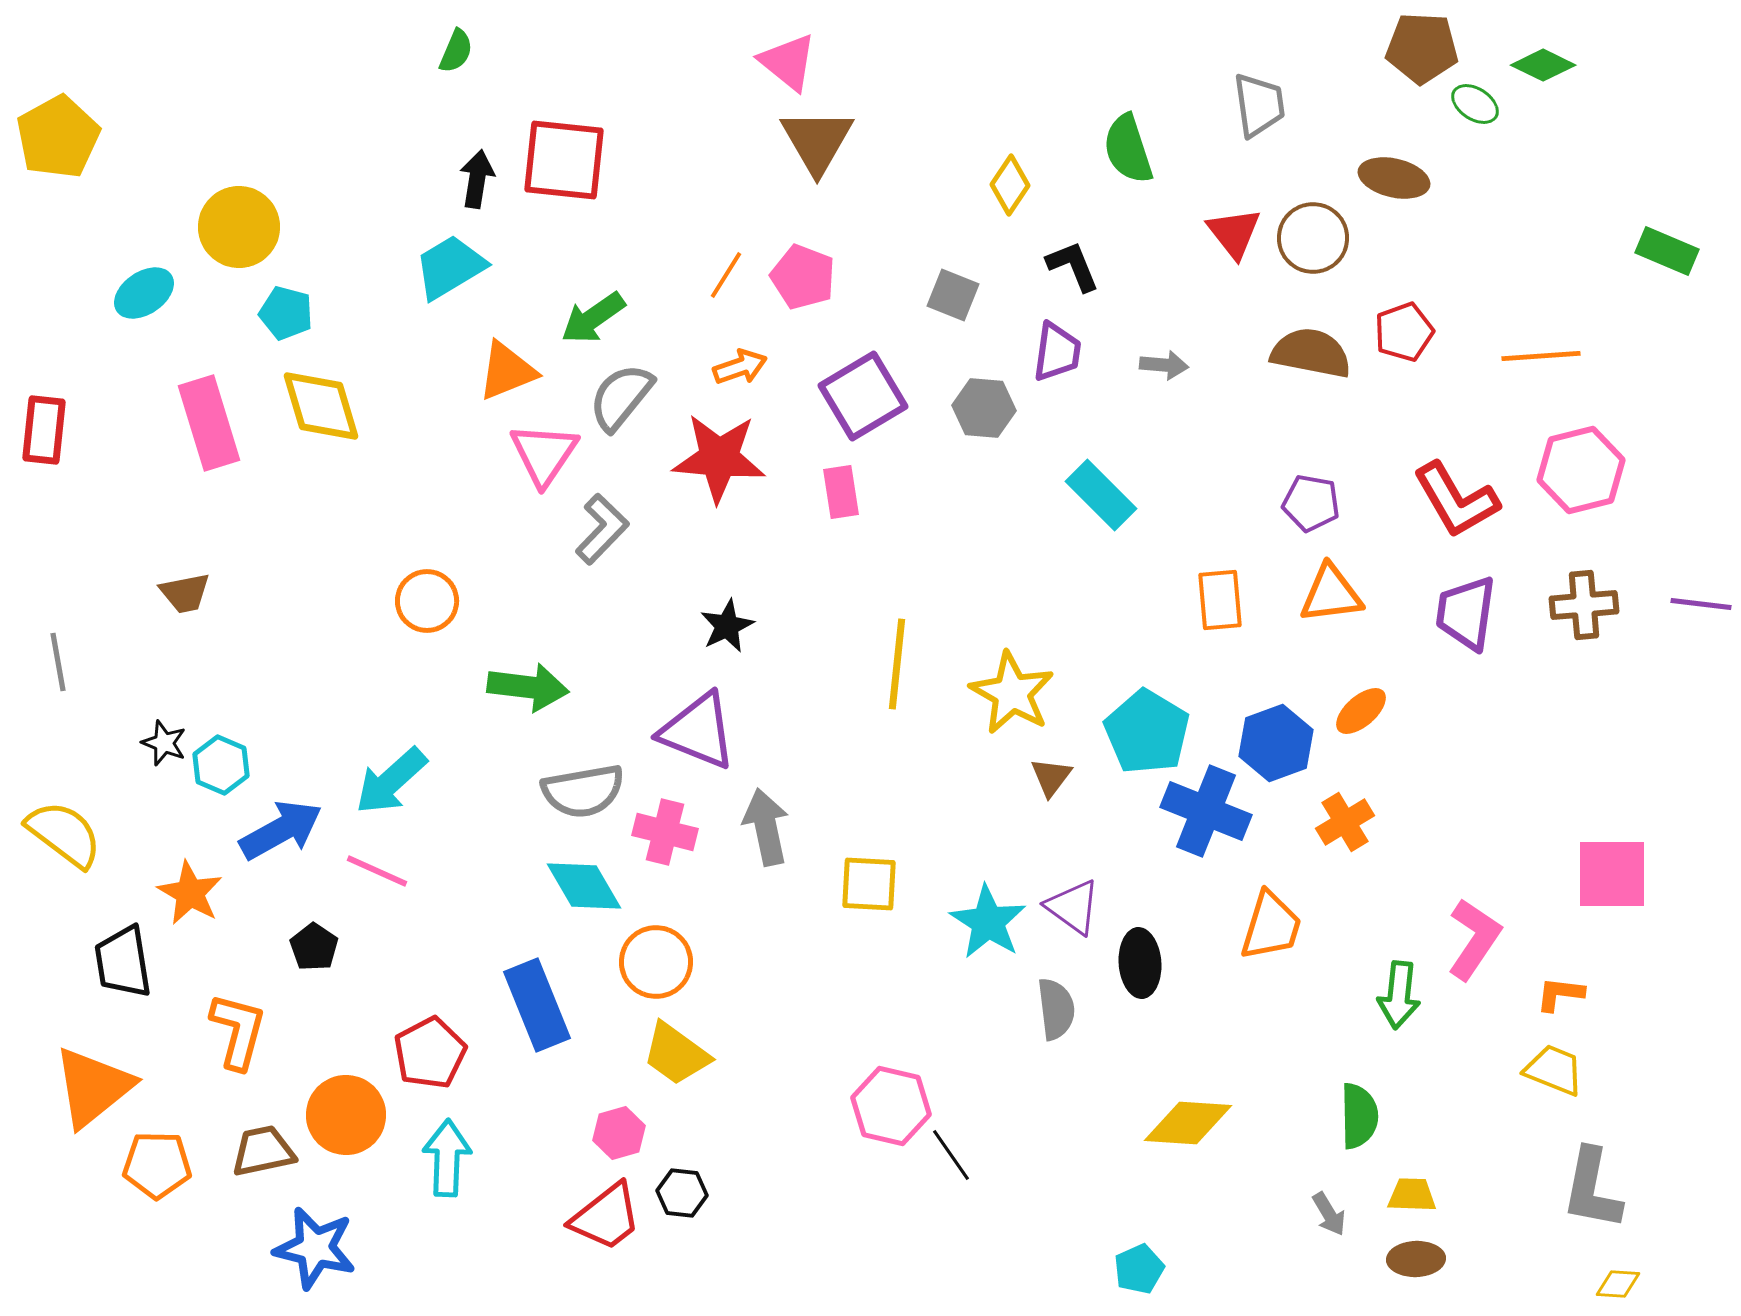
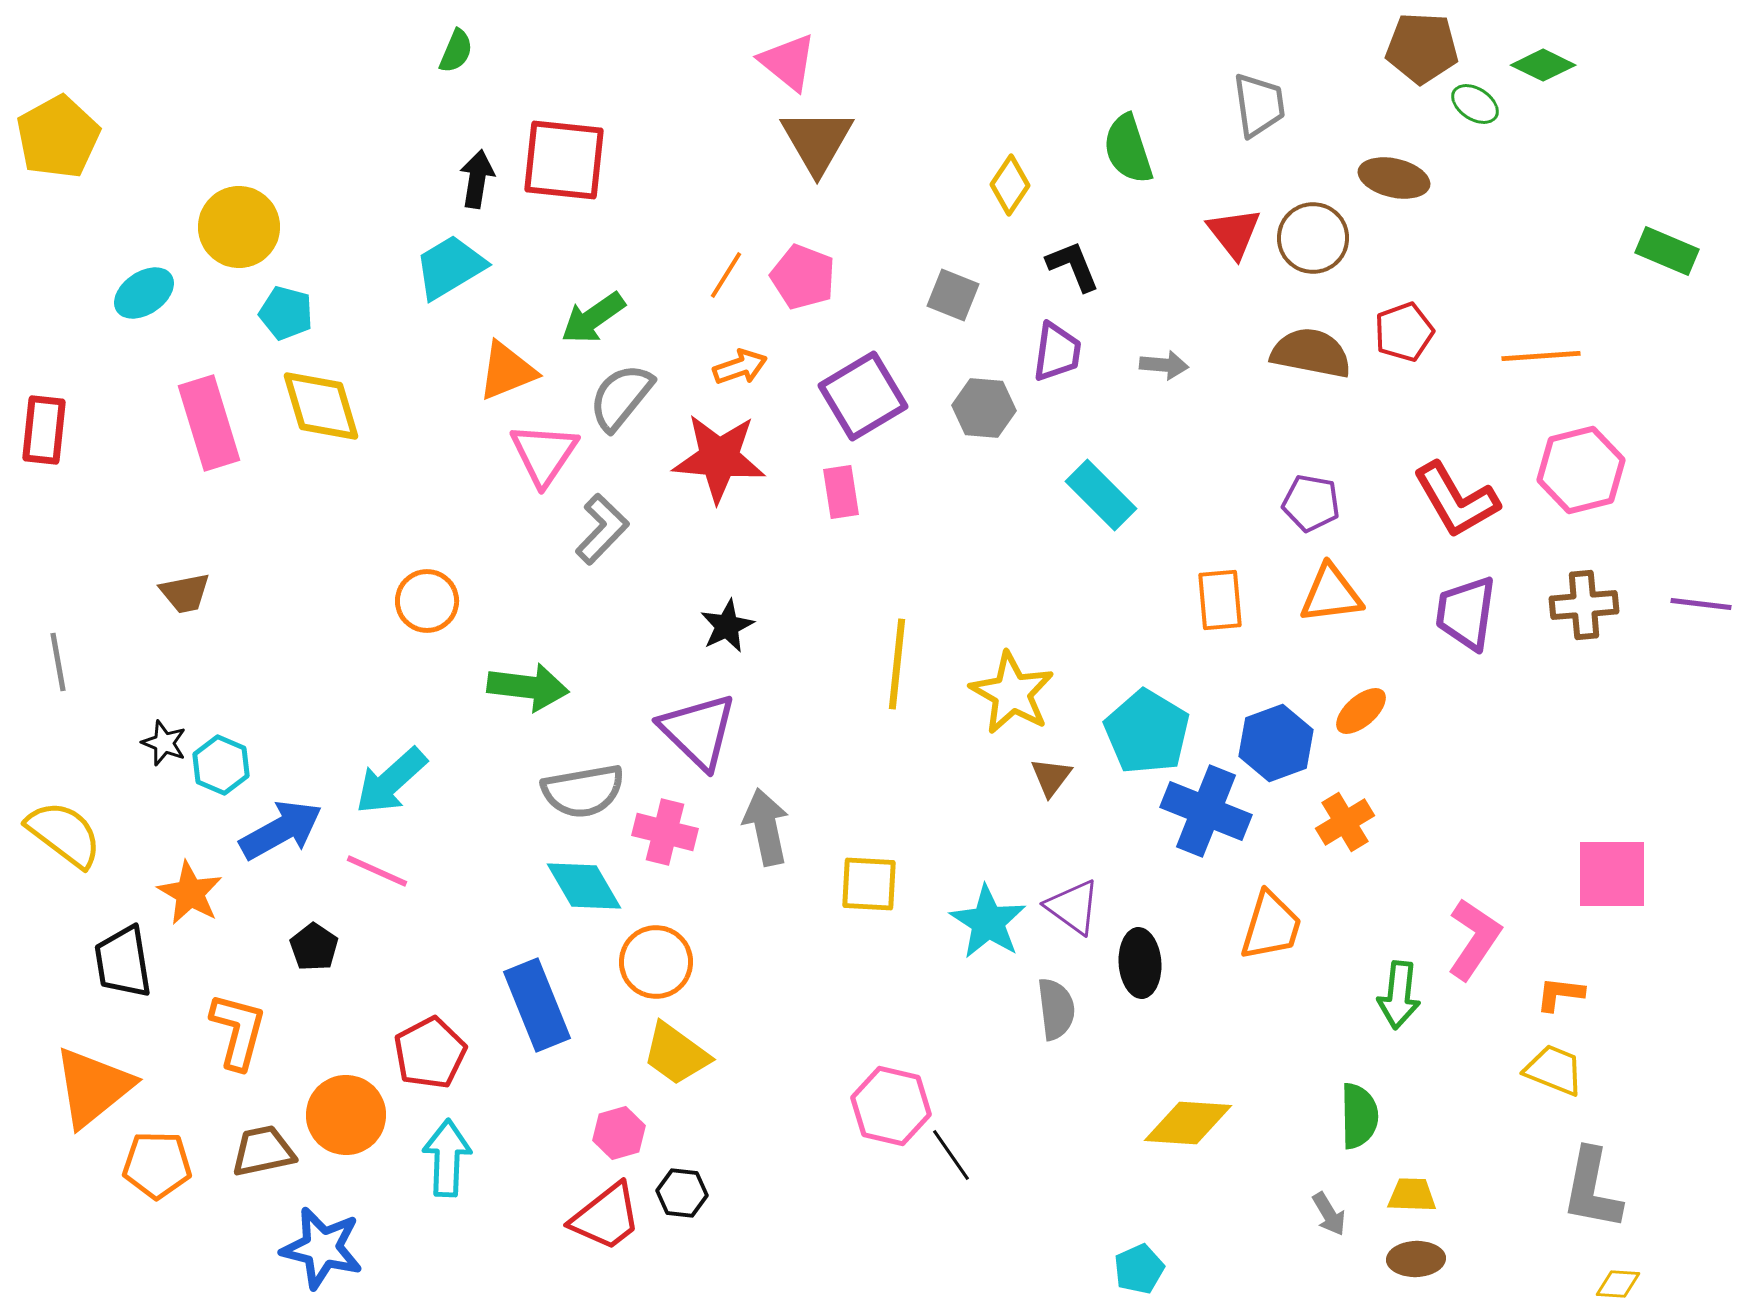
purple triangle at (698, 731): rotated 22 degrees clockwise
blue star at (315, 1248): moved 7 px right
